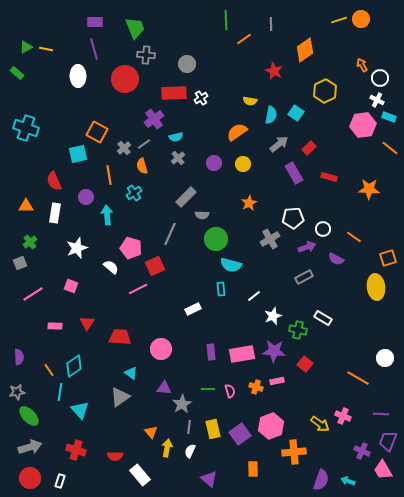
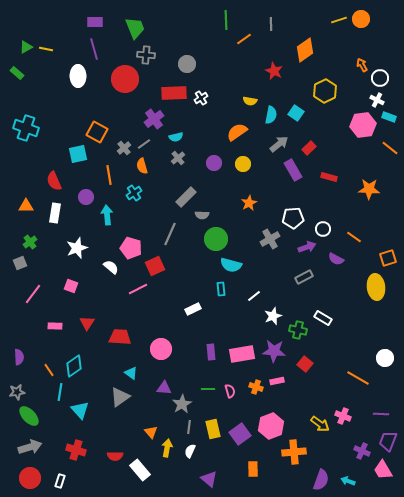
purple rectangle at (294, 173): moved 1 px left, 3 px up
pink line at (33, 294): rotated 20 degrees counterclockwise
white rectangle at (140, 475): moved 5 px up
